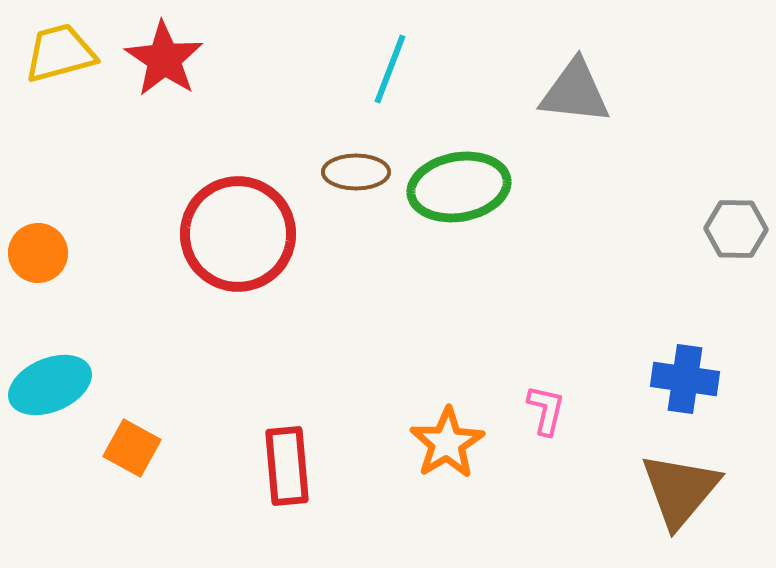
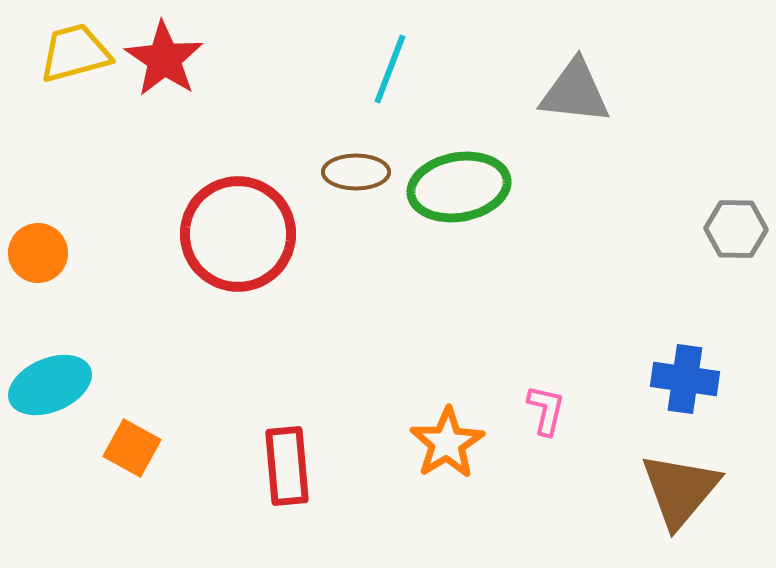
yellow trapezoid: moved 15 px right
